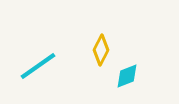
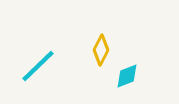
cyan line: rotated 9 degrees counterclockwise
